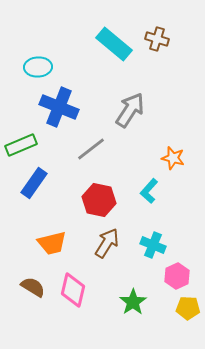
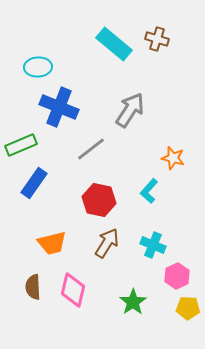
brown semicircle: rotated 125 degrees counterclockwise
